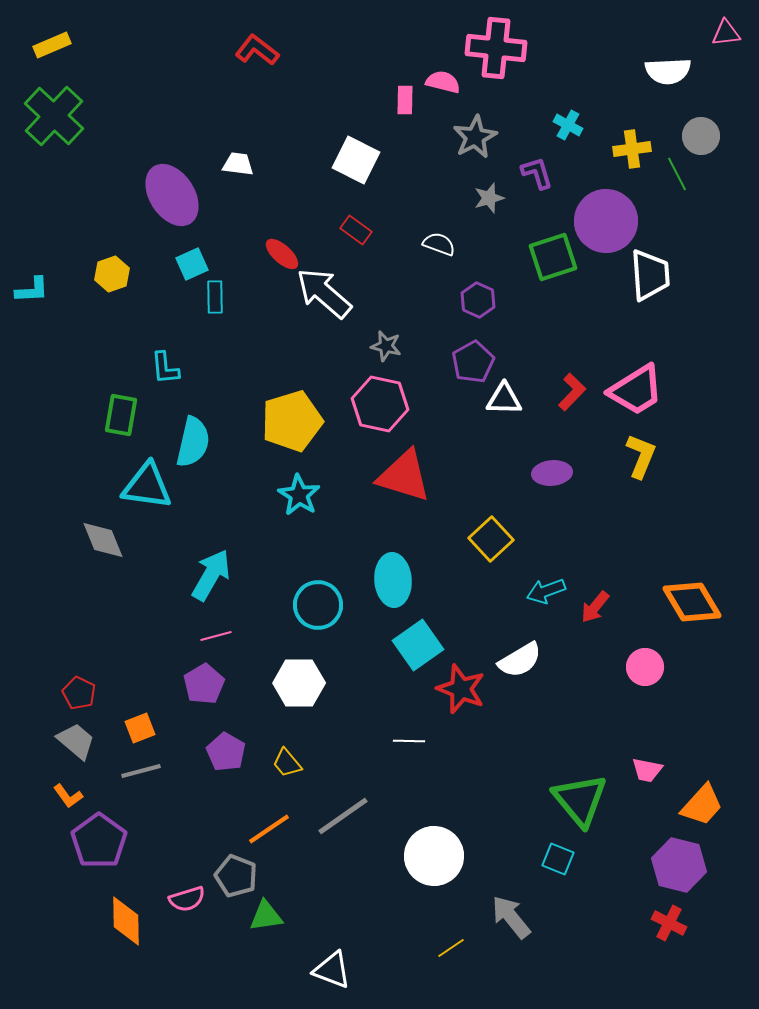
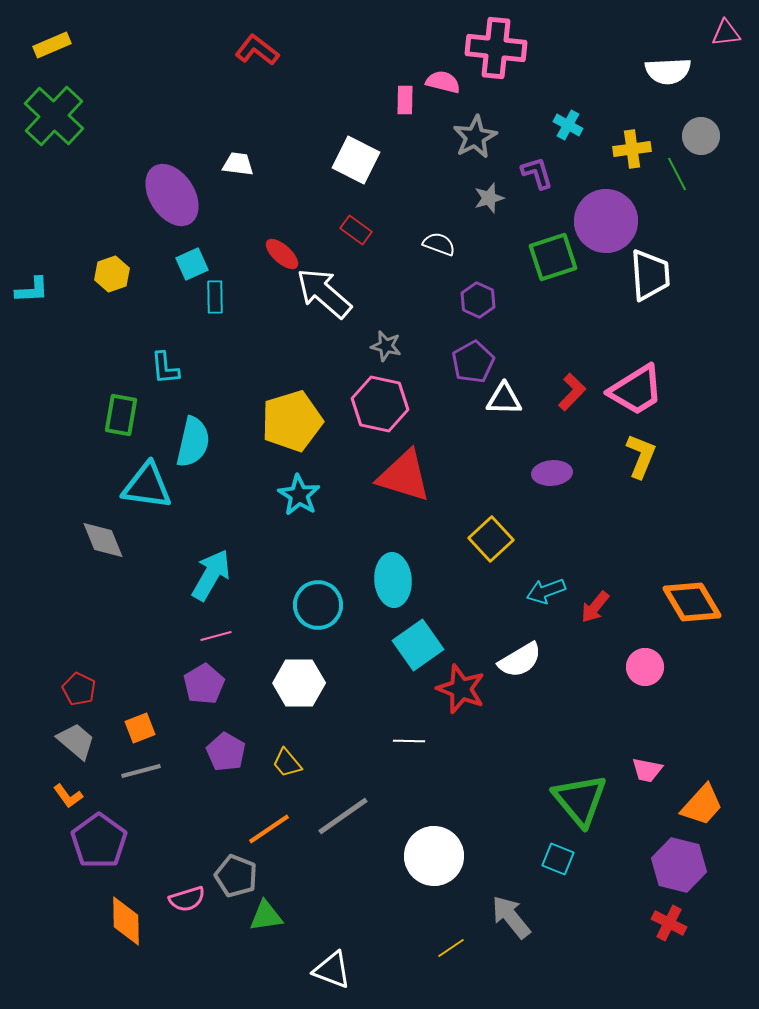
red pentagon at (79, 693): moved 4 px up
